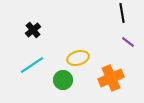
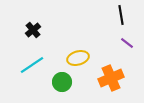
black line: moved 1 px left, 2 px down
purple line: moved 1 px left, 1 px down
green circle: moved 1 px left, 2 px down
